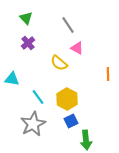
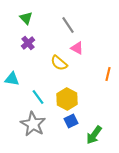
orange line: rotated 16 degrees clockwise
gray star: rotated 15 degrees counterclockwise
green arrow: moved 8 px right, 5 px up; rotated 42 degrees clockwise
